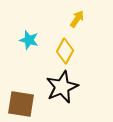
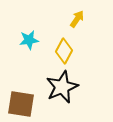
cyan star: rotated 24 degrees counterclockwise
yellow diamond: moved 1 px left
